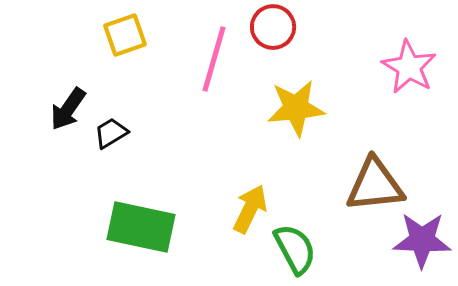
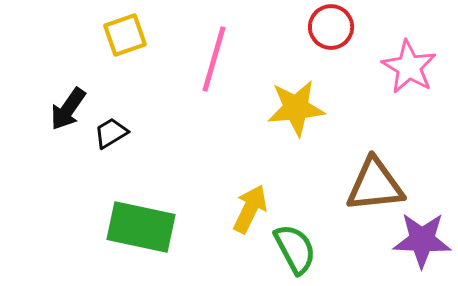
red circle: moved 58 px right
